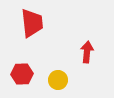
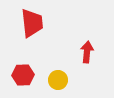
red hexagon: moved 1 px right, 1 px down
